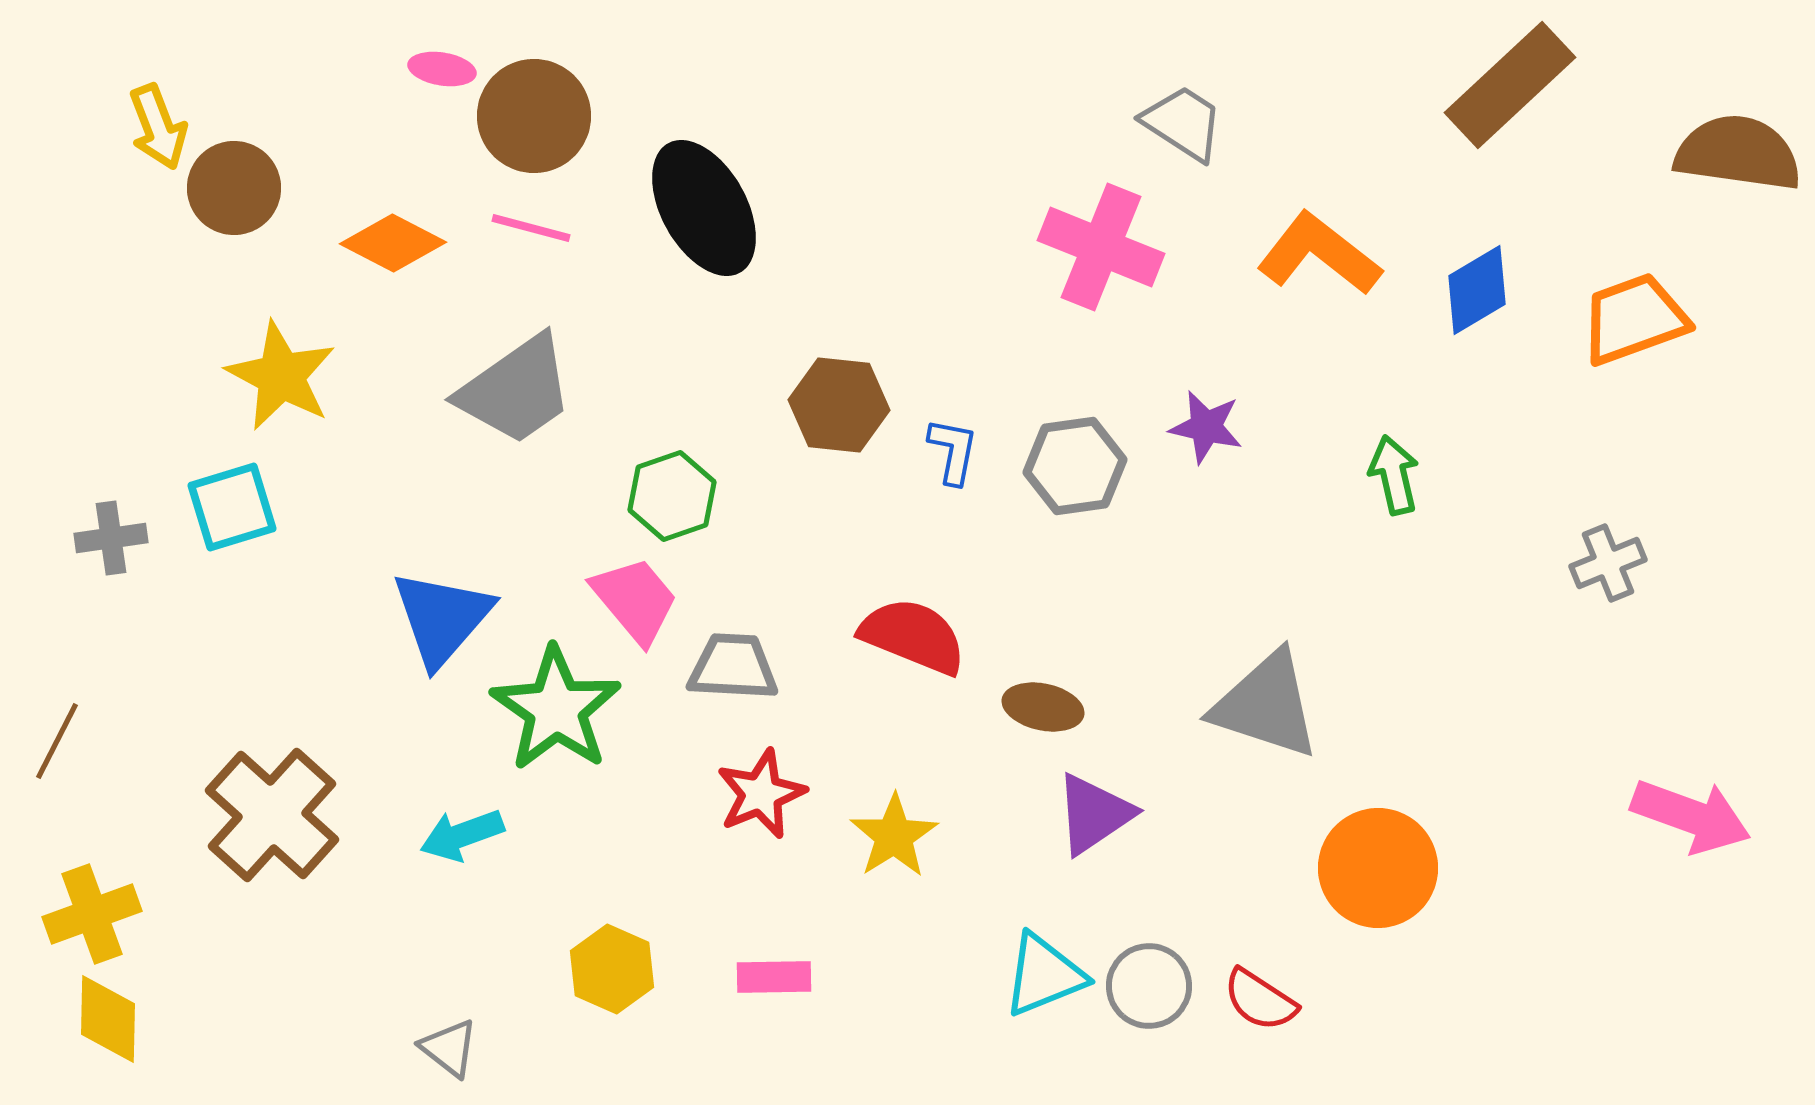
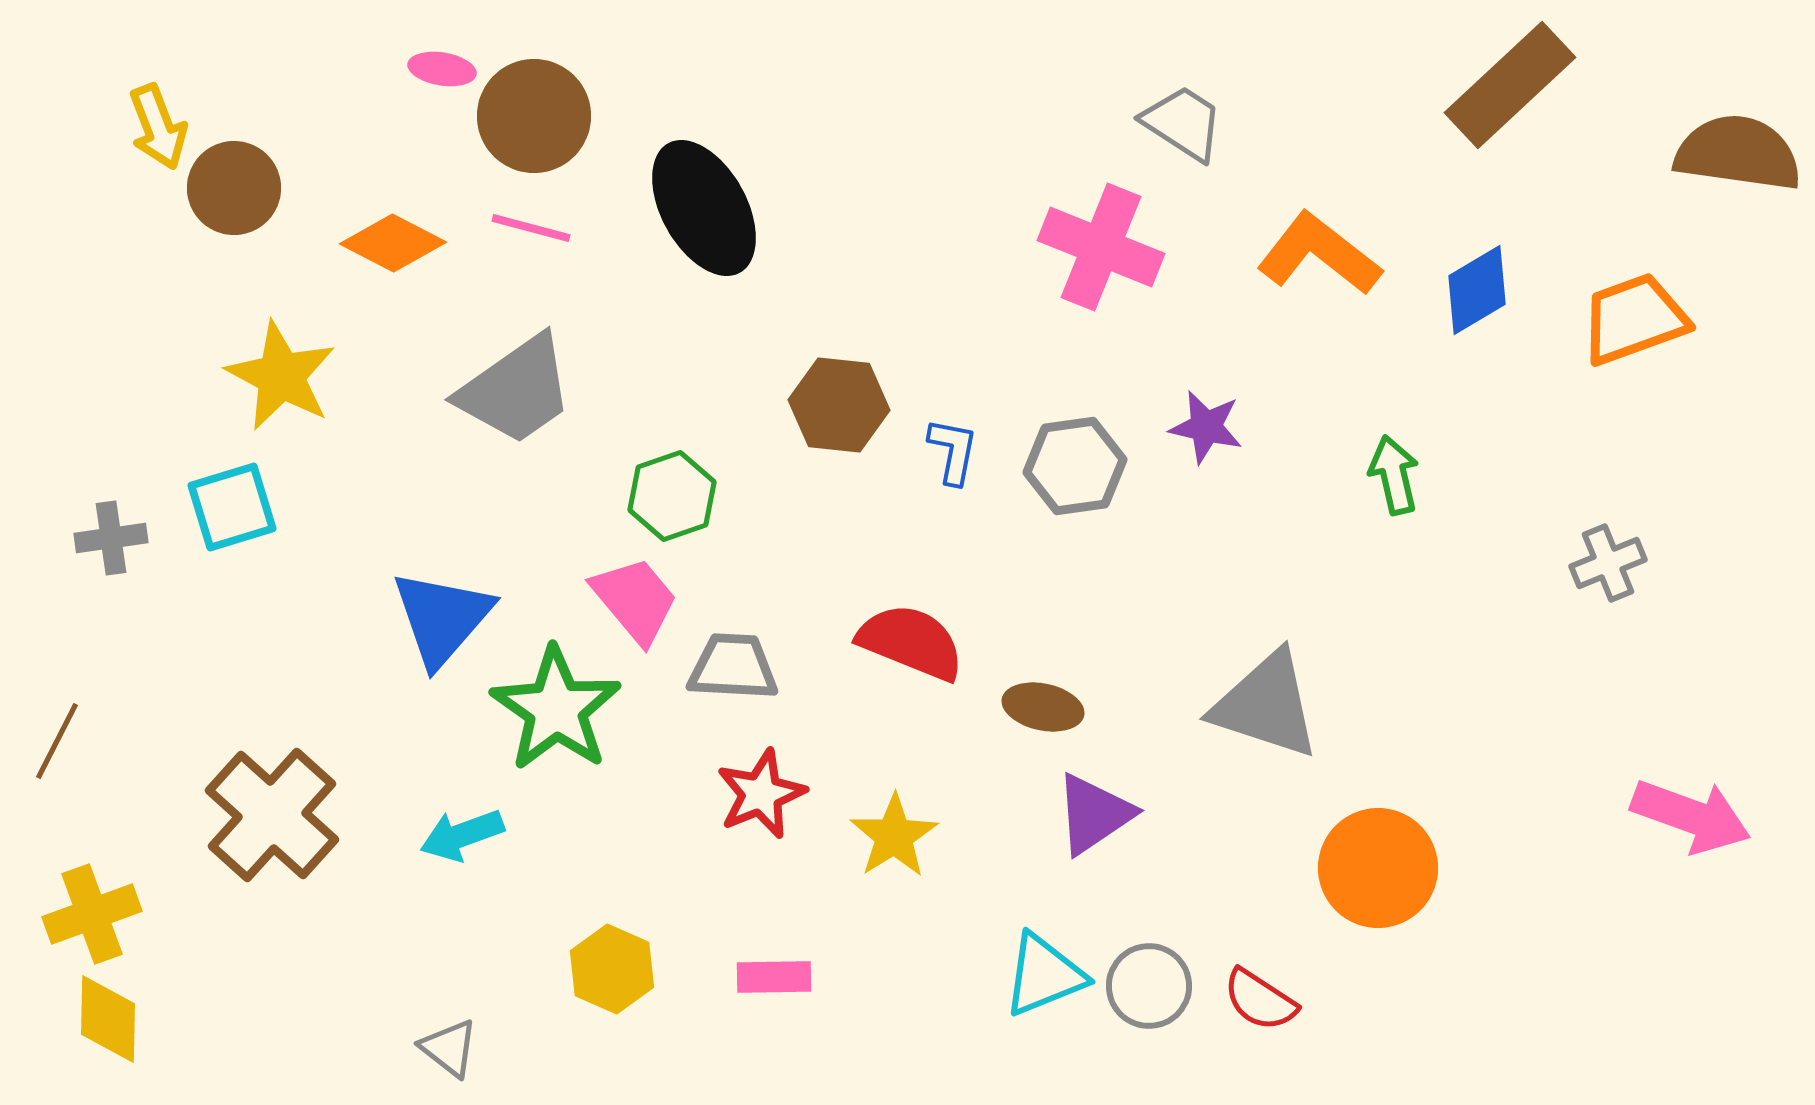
red semicircle at (913, 636): moved 2 px left, 6 px down
